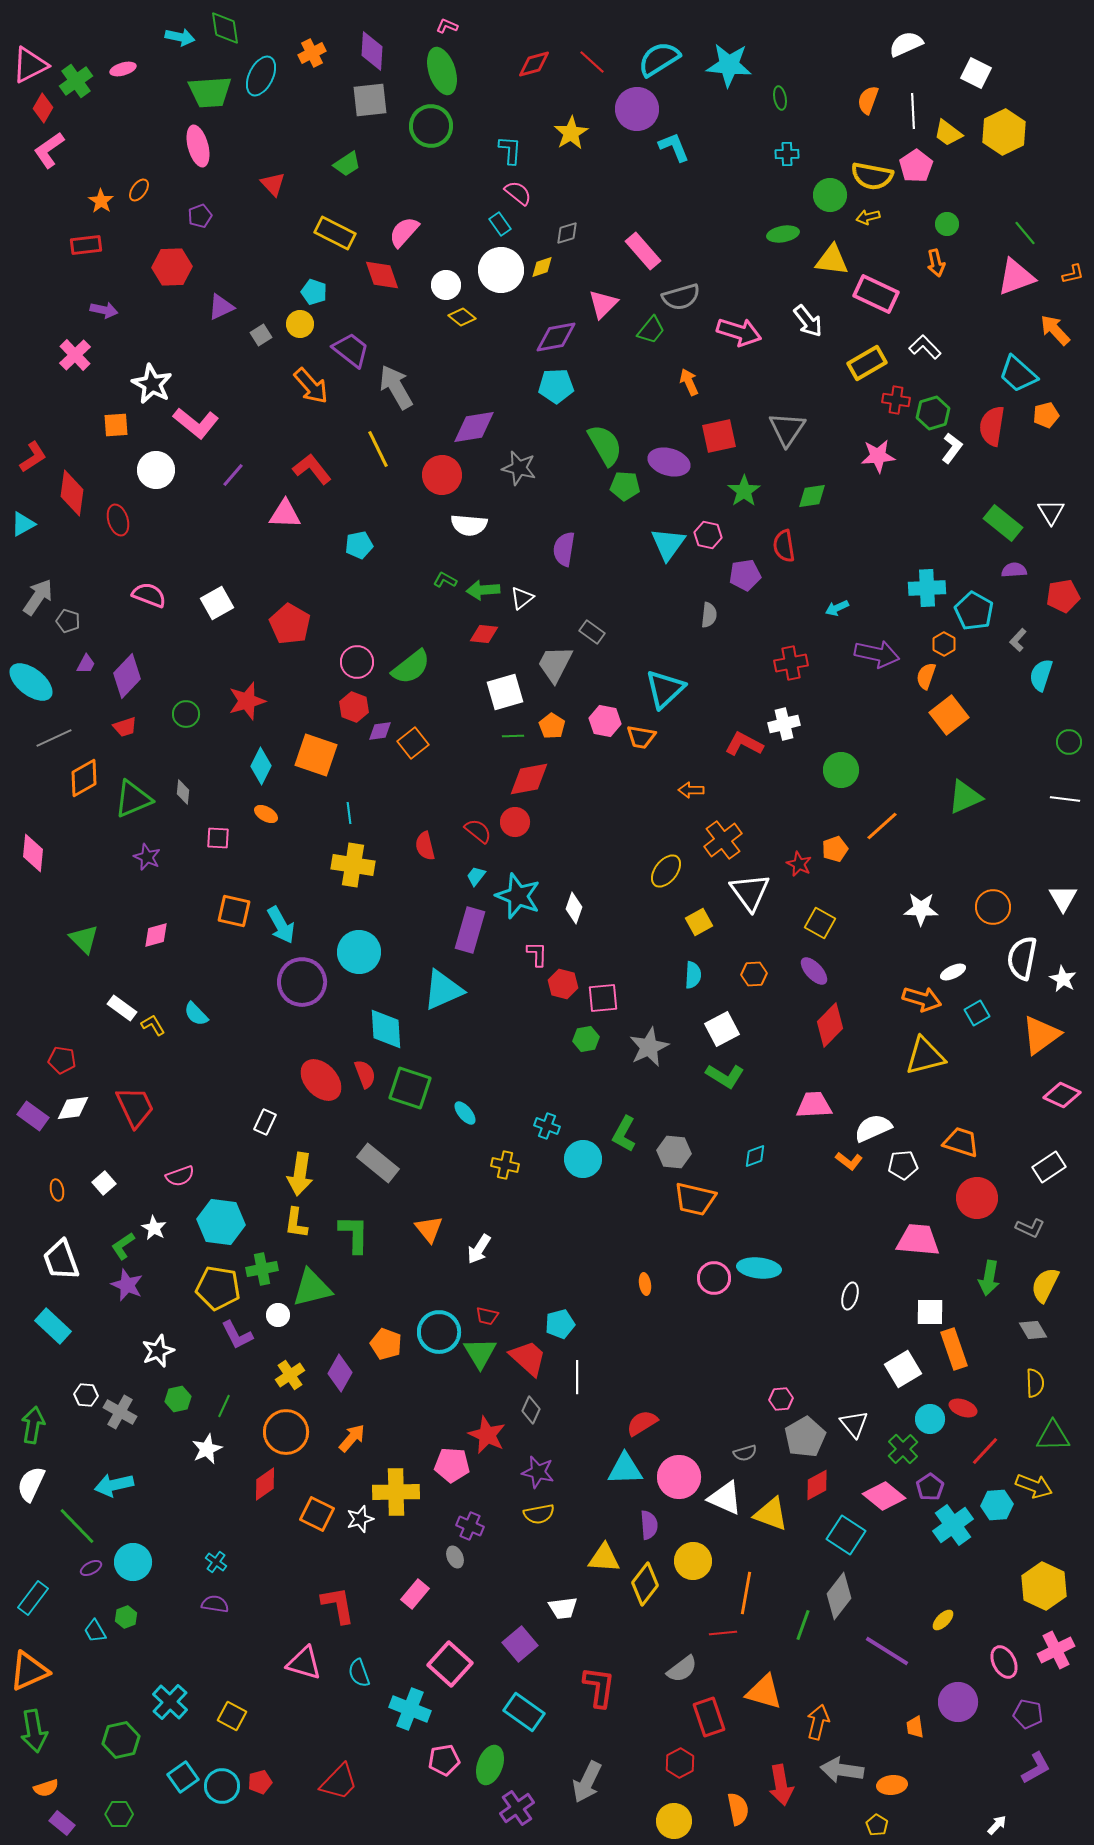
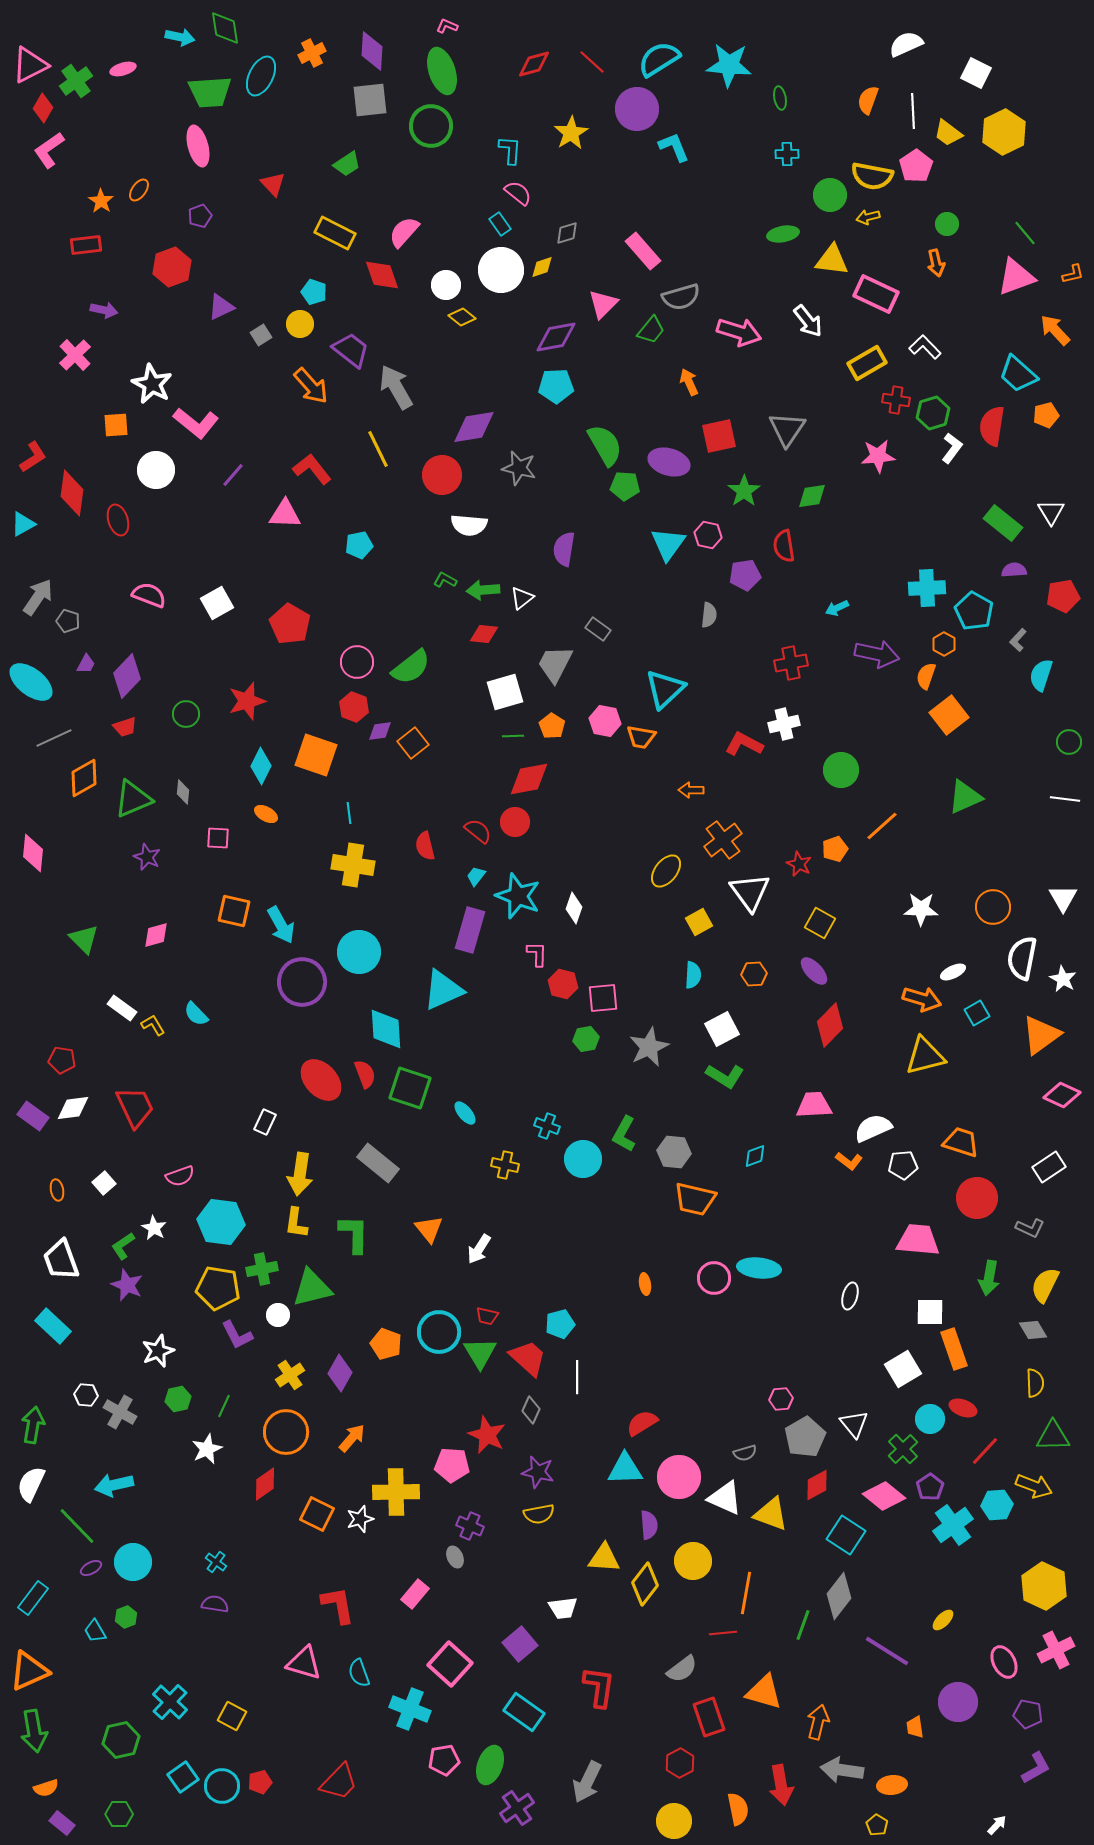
red hexagon at (172, 267): rotated 18 degrees counterclockwise
gray rectangle at (592, 632): moved 6 px right, 3 px up
